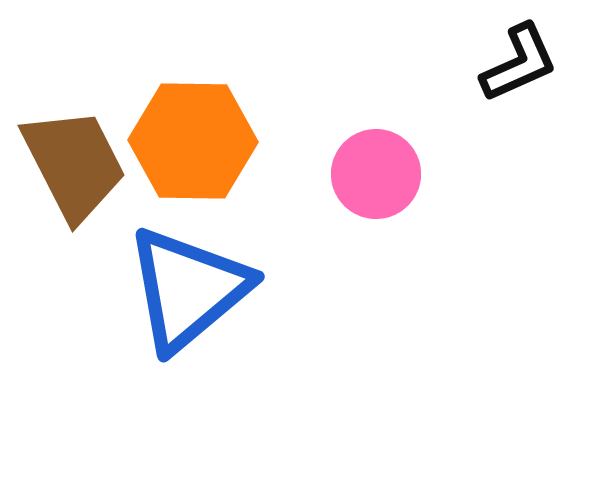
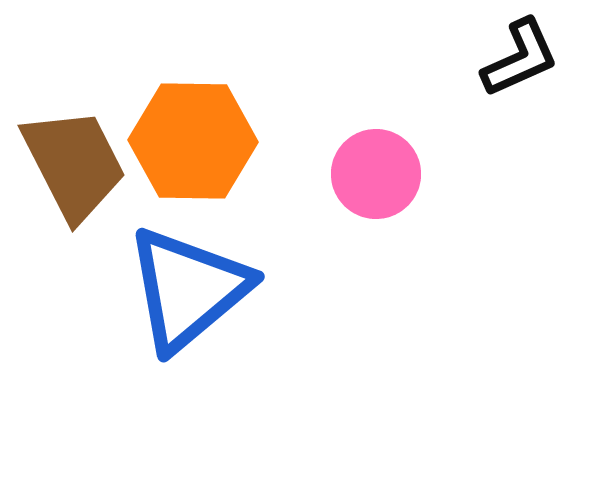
black L-shape: moved 1 px right, 5 px up
